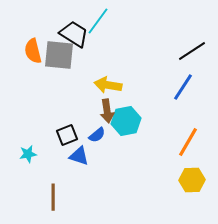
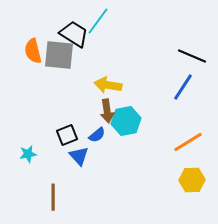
black line: moved 5 px down; rotated 56 degrees clockwise
orange line: rotated 28 degrees clockwise
blue triangle: rotated 30 degrees clockwise
